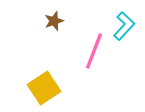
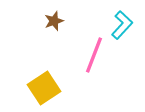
cyan L-shape: moved 2 px left, 1 px up
pink line: moved 4 px down
